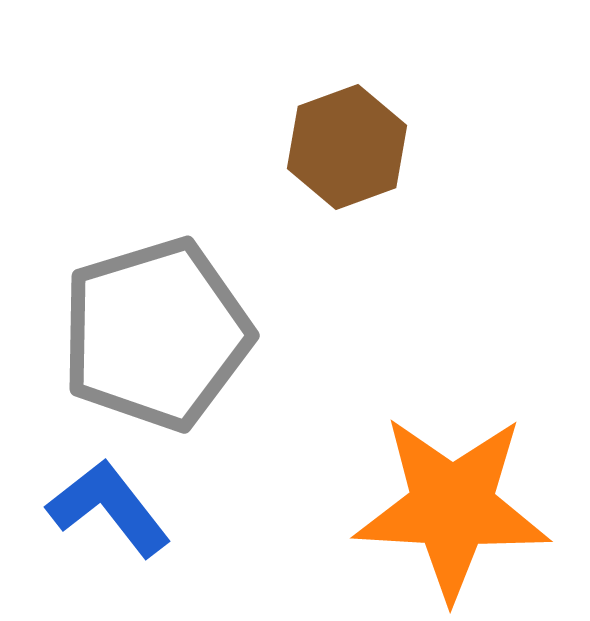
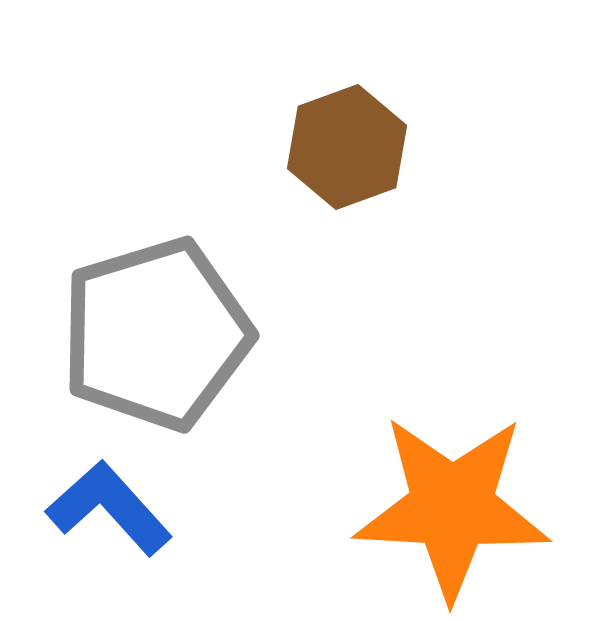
blue L-shape: rotated 4 degrees counterclockwise
